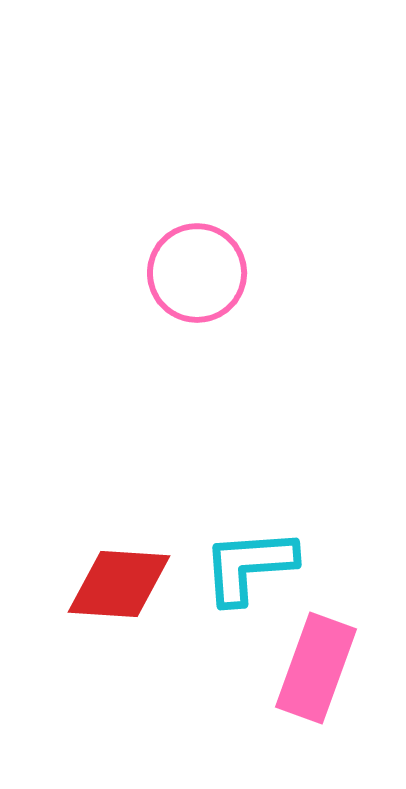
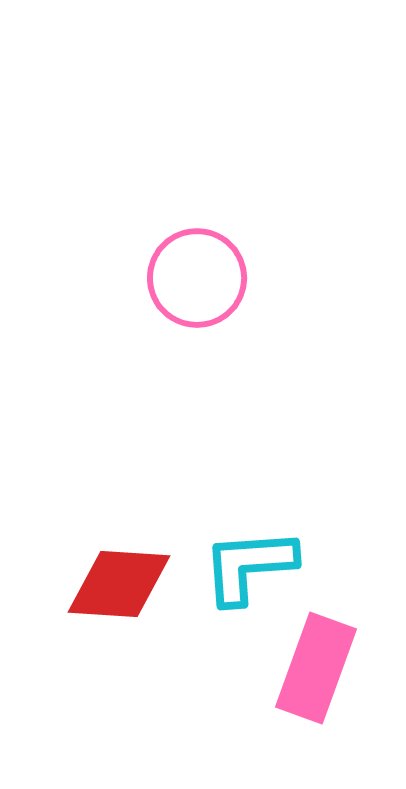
pink circle: moved 5 px down
